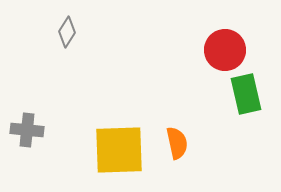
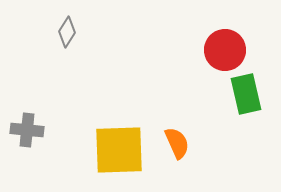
orange semicircle: rotated 12 degrees counterclockwise
